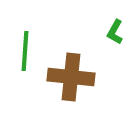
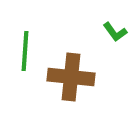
green L-shape: rotated 65 degrees counterclockwise
